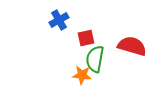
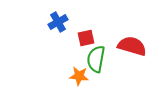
blue cross: moved 1 px left, 2 px down
green semicircle: moved 1 px right
orange star: moved 3 px left, 1 px down
